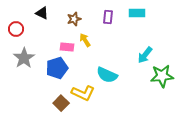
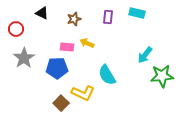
cyan rectangle: rotated 14 degrees clockwise
yellow arrow: moved 2 px right, 3 px down; rotated 32 degrees counterclockwise
blue pentagon: rotated 15 degrees clockwise
cyan semicircle: rotated 35 degrees clockwise
